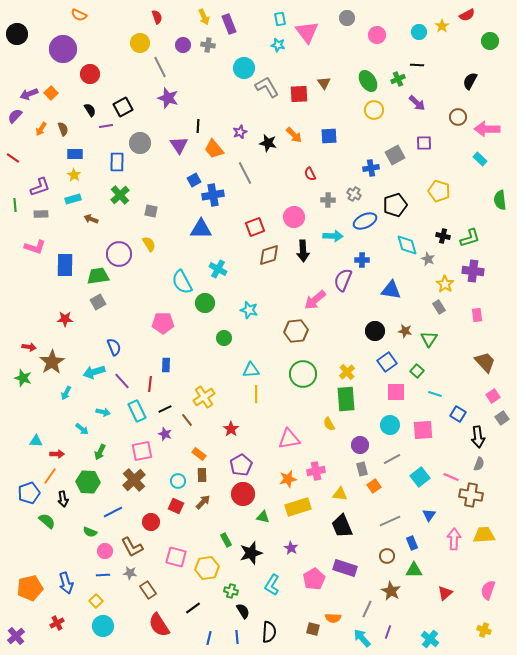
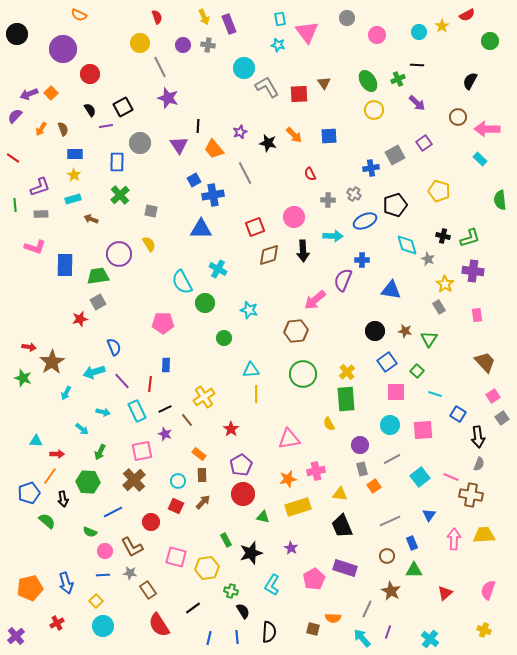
purple square at (424, 143): rotated 35 degrees counterclockwise
red star at (65, 319): moved 15 px right; rotated 14 degrees counterclockwise
